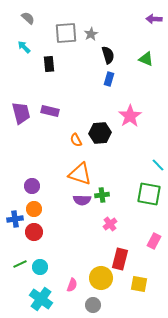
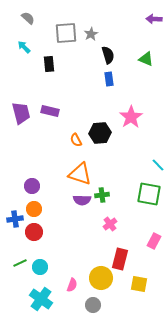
blue rectangle: rotated 24 degrees counterclockwise
pink star: moved 1 px right, 1 px down
green line: moved 1 px up
